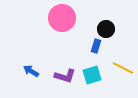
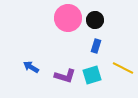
pink circle: moved 6 px right
black circle: moved 11 px left, 9 px up
blue arrow: moved 4 px up
